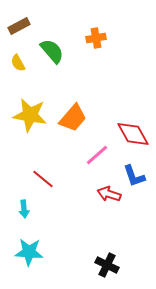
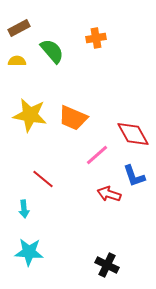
brown rectangle: moved 2 px down
yellow semicircle: moved 1 px left, 2 px up; rotated 120 degrees clockwise
orange trapezoid: rotated 72 degrees clockwise
